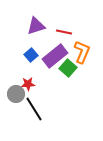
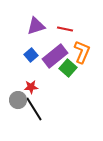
red line: moved 1 px right, 3 px up
red star: moved 3 px right, 3 px down
gray circle: moved 2 px right, 6 px down
